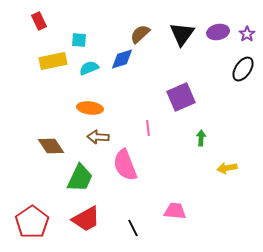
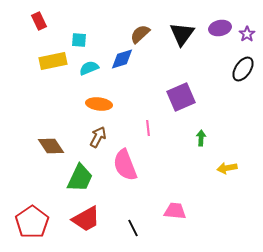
purple ellipse: moved 2 px right, 4 px up
orange ellipse: moved 9 px right, 4 px up
brown arrow: rotated 115 degrees clockwise
